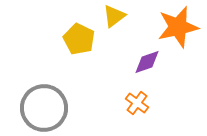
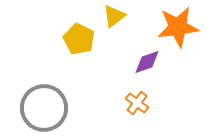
orange star: rotated 6 degrees clockwise
